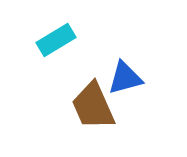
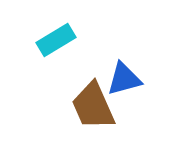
blue triangle: moved 1 px left, 1 px down
